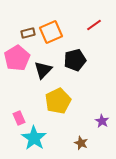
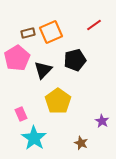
yellow pentagon: rotated 10 degrees counterclockwise
pink rectangle: moved 2 px right, 4 px up
